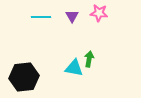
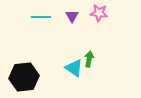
cyan triangle: rotated 24 degrees clockwise
